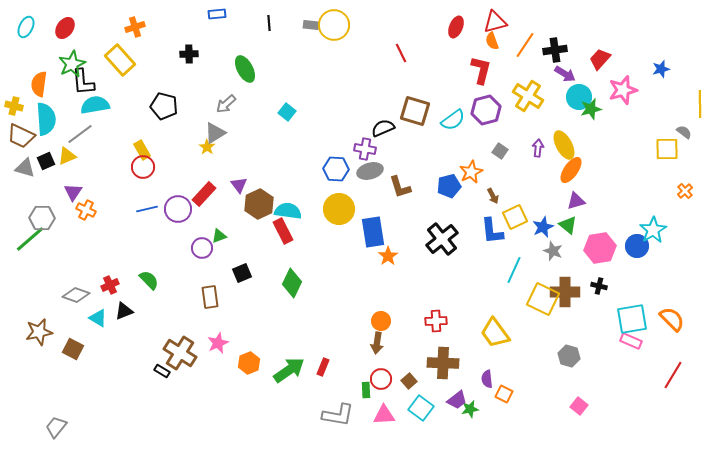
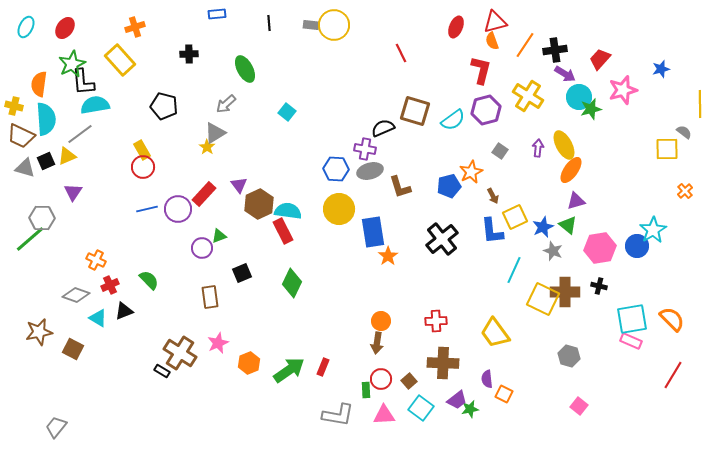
orange cross at (86, 210): moved 10 px right, 50 px down
